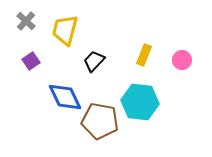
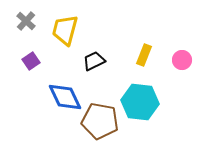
black trapezoid: rotated 20 degrees clockwise
